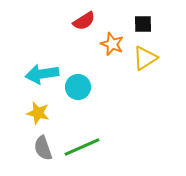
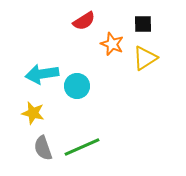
cyan circle: moved 1 px left, 1 px up
yellow star: moved 5 px left
